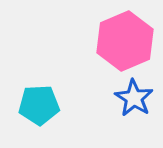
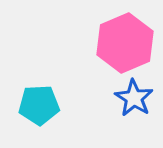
pink hexagon: moved 2 px down
